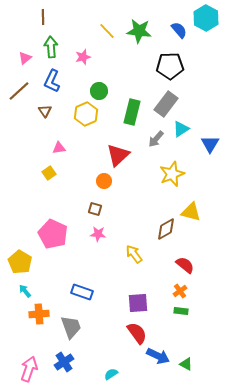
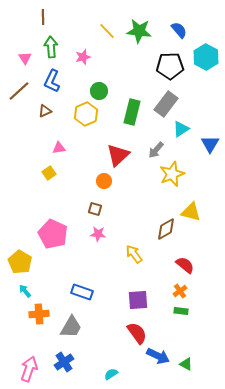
cyan hexagon at (206, 18): moved 39 px down
pink triangle at (25, 58): rotated 24 degrees counterclockwise
brown triangle at (45, 111): rotated 40 degrees clockwise
gray arrow at (156, 139): moved 11 px down
purple square at (138, 303): moved 3 px up
gray trapezoid at (71, 327): rotated 50 degrees clockwise
